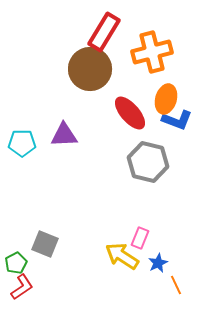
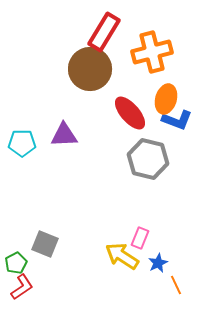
gray hexagon: moved 3 px up
